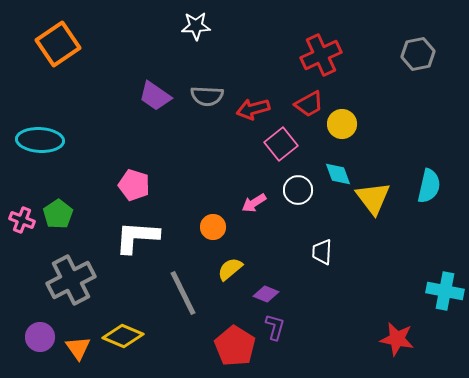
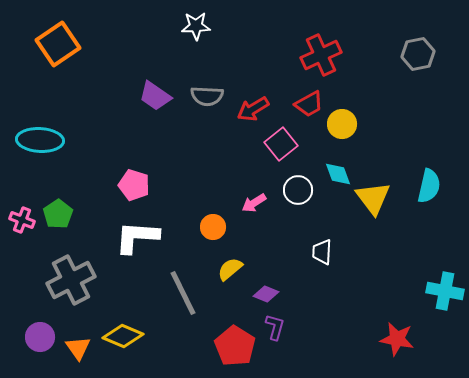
red arrow: rotated 16 degrees counterclockwise
